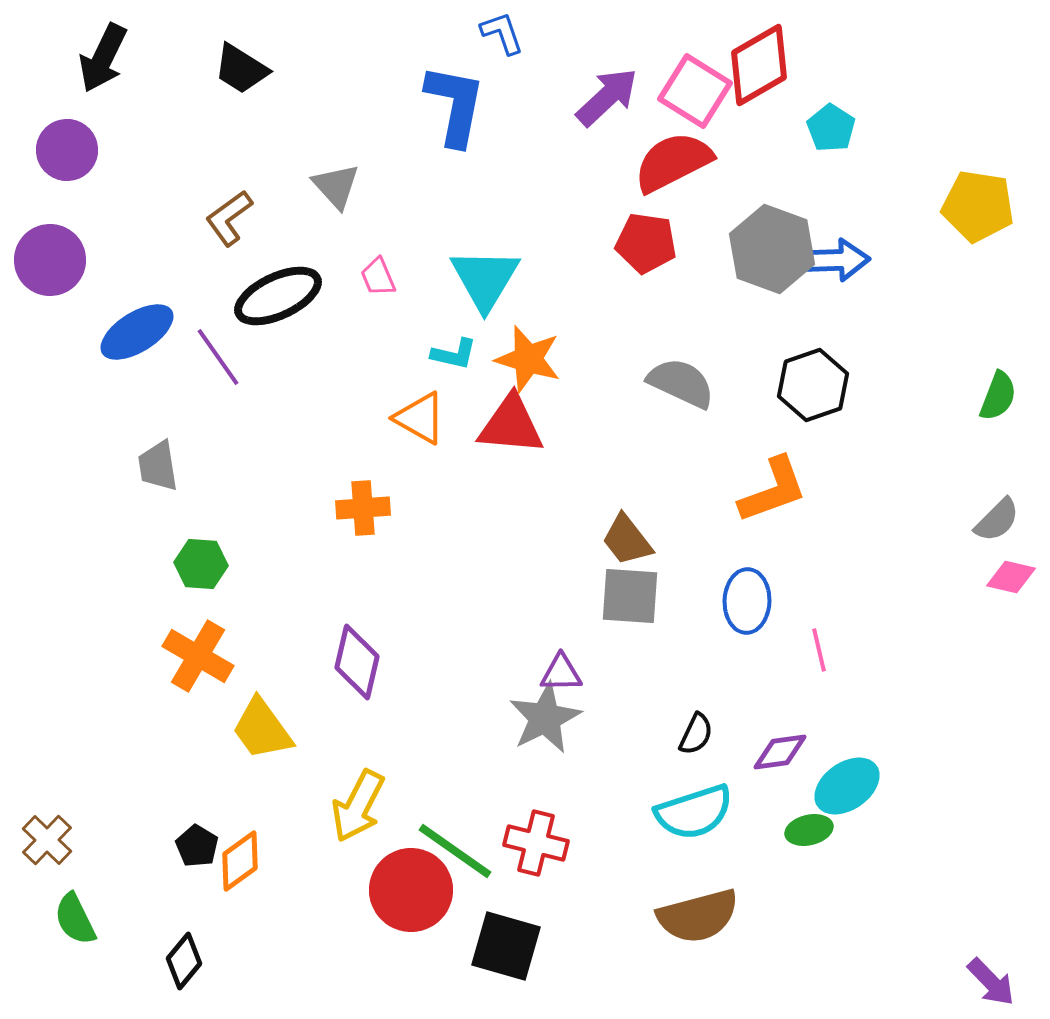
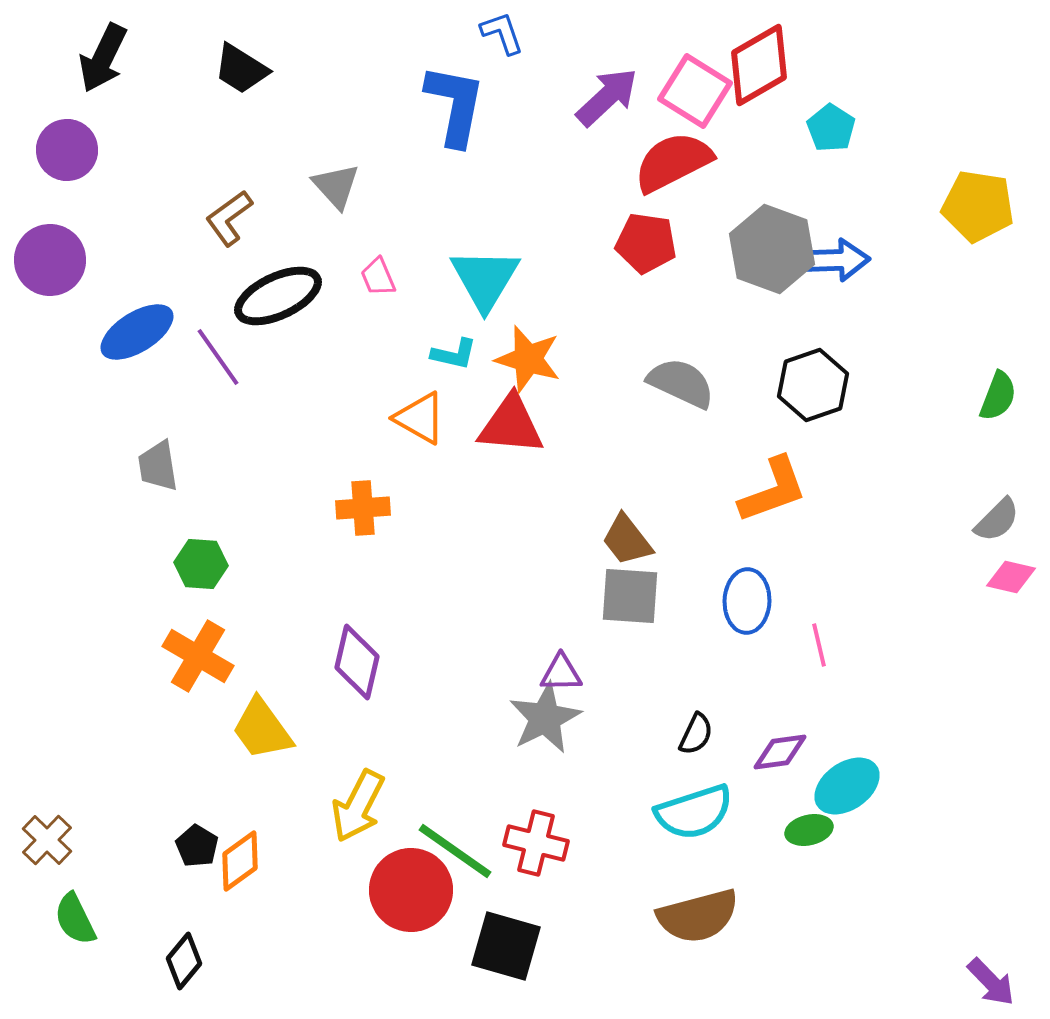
pink line at (819, 650): moved 5 px up
